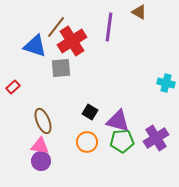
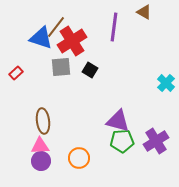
brown triangle: moved 5 px right
purple line: moved 5 px right
blue triangle: moved 6 px right, 8 px up
gray square: moved 1 px up
cyan cross: rotated 30 degrees clockwise
red rectangle: moved 3 px right, 14 px up
black square: moved 42 px up
brown ellipse: rotated 15 degrees clockwise
purple cross: moved 3 px down
orange circle: moved 8 px left, 16 px down
pink triangle: rotated 12 degrees counterclockwise
